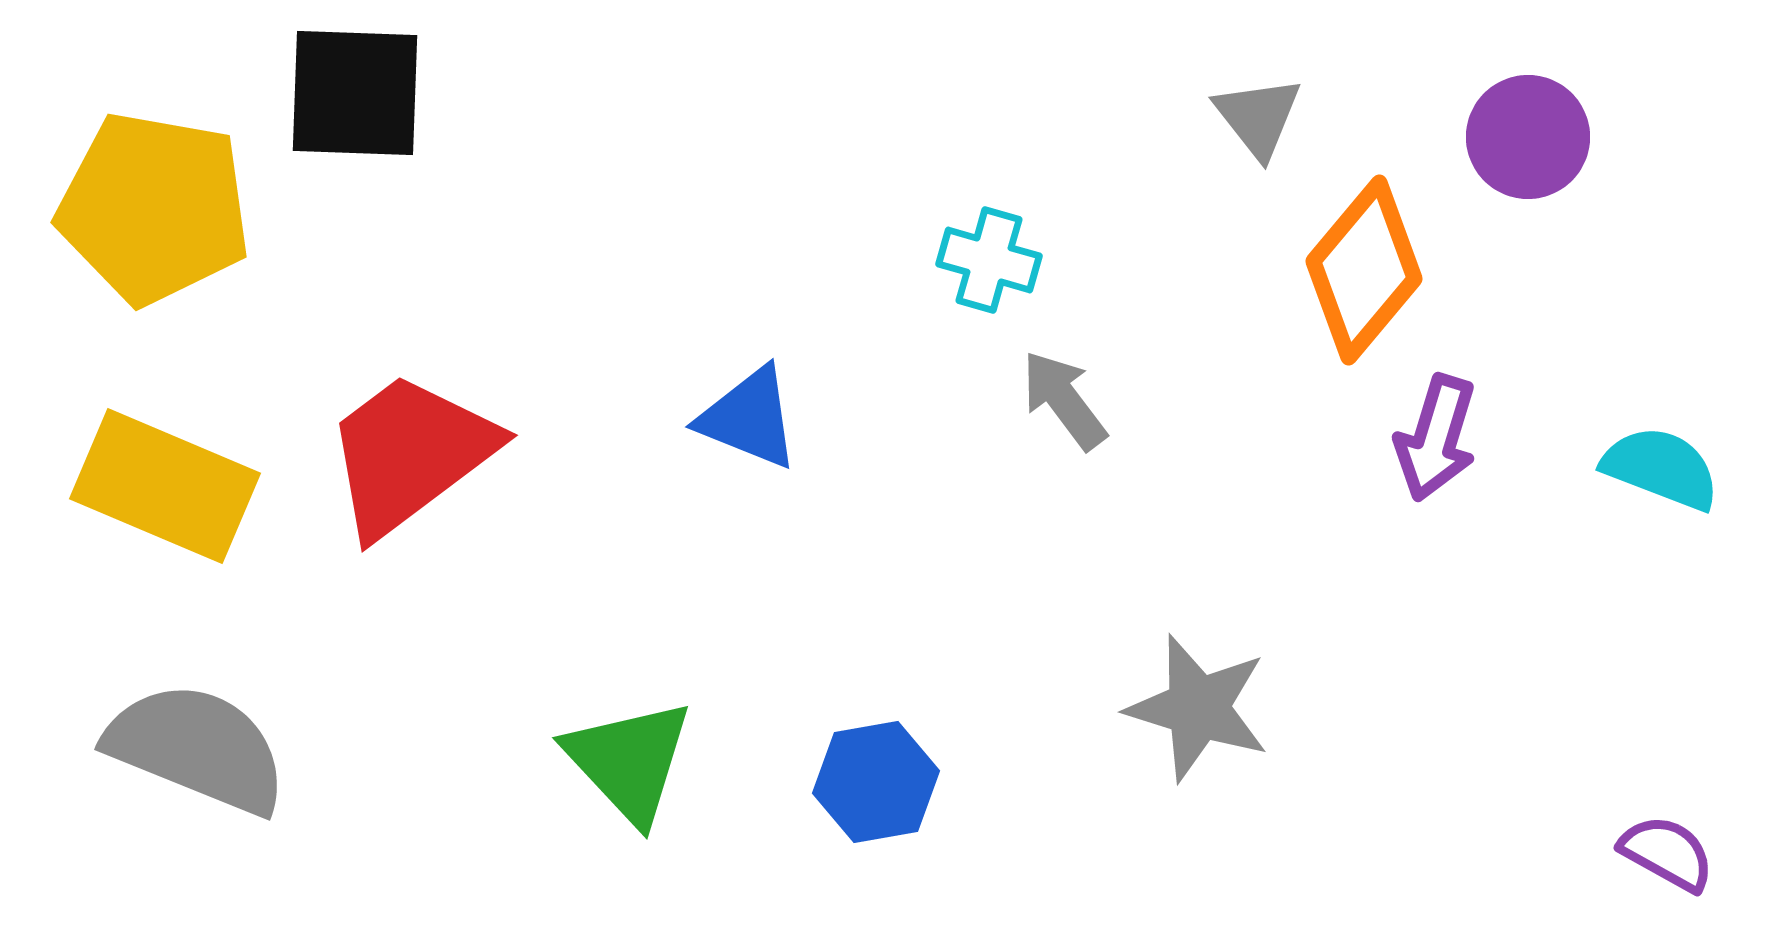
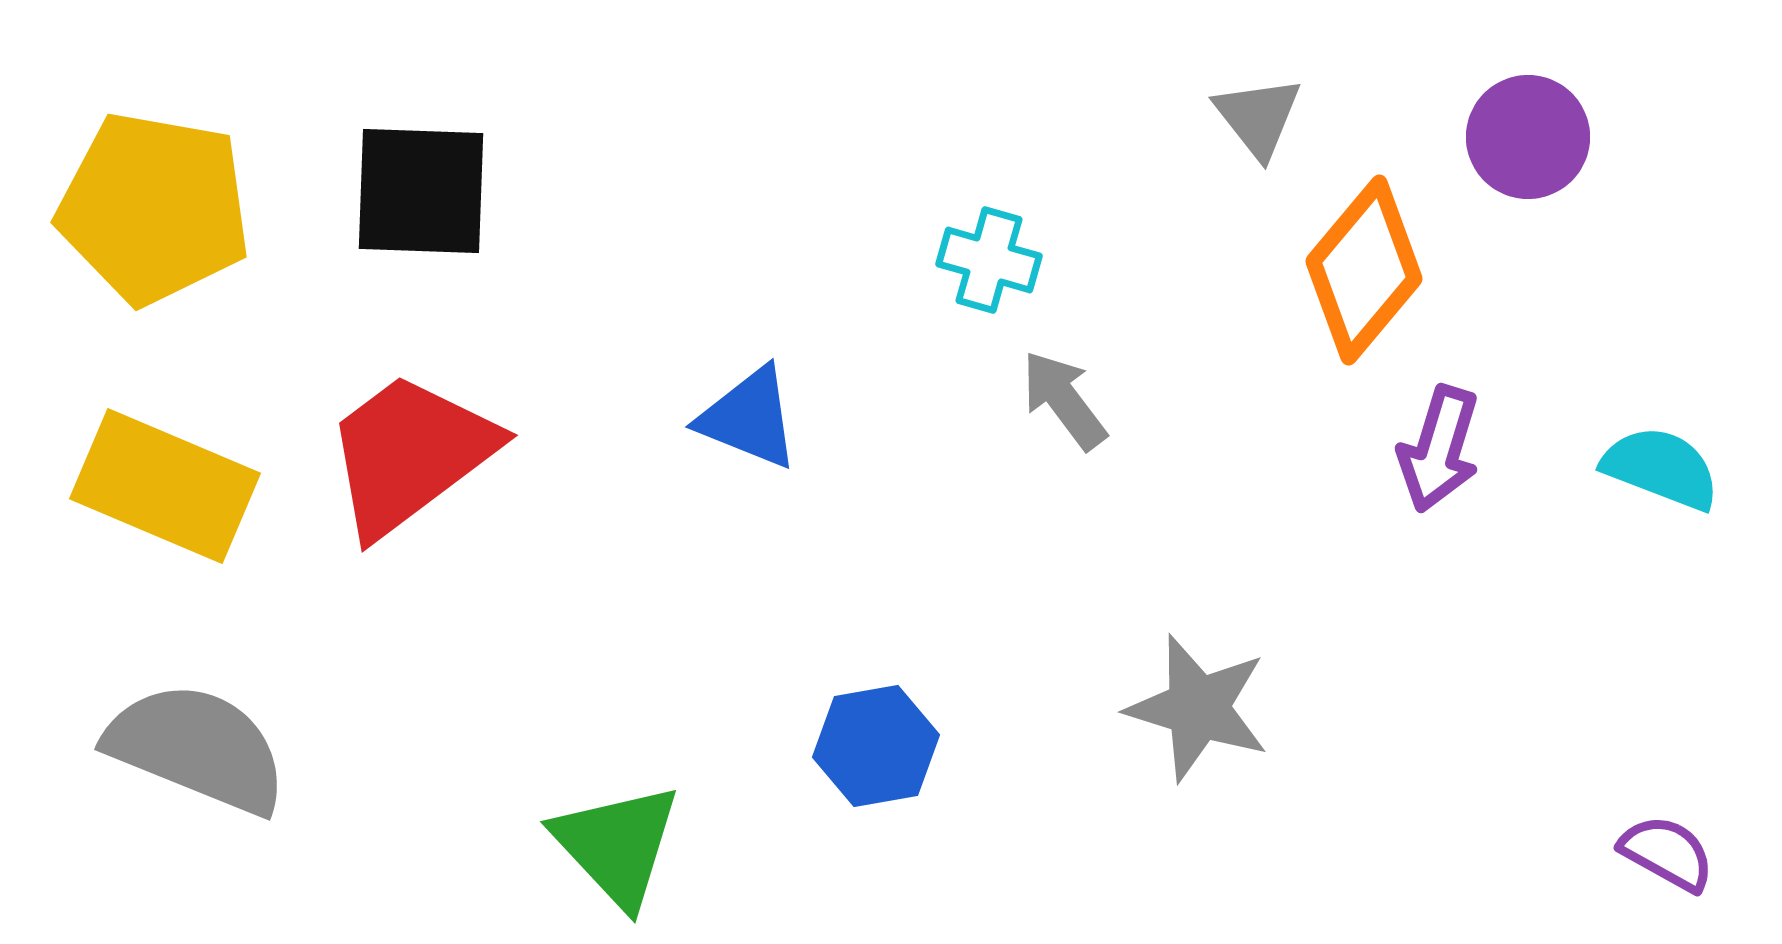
black square: moved 66 px right, 98 px down
purple arrow: moved 3 px right, 11 px down
green triangle: moved 12 px left, 84 px down
blue hexagon: moved 36 px up
